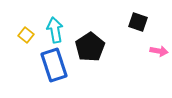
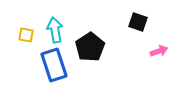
yellow square: rotated 28 degrees counterclockwise
pink arrow: rotated 30 degrees counterclockwise
